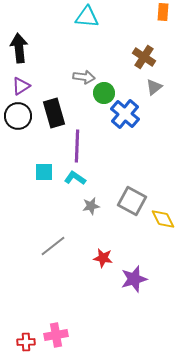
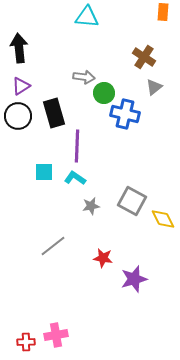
blue cross: rotated 28 degrees counterclockwise
